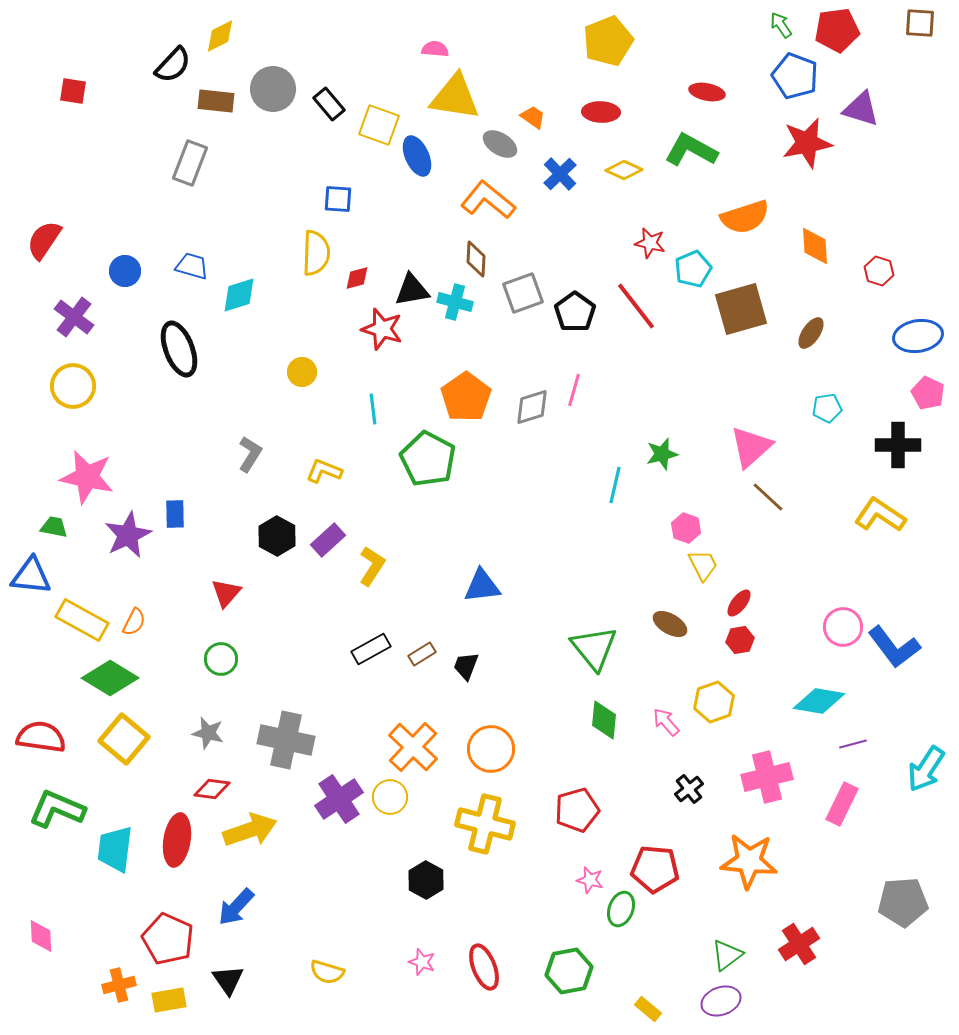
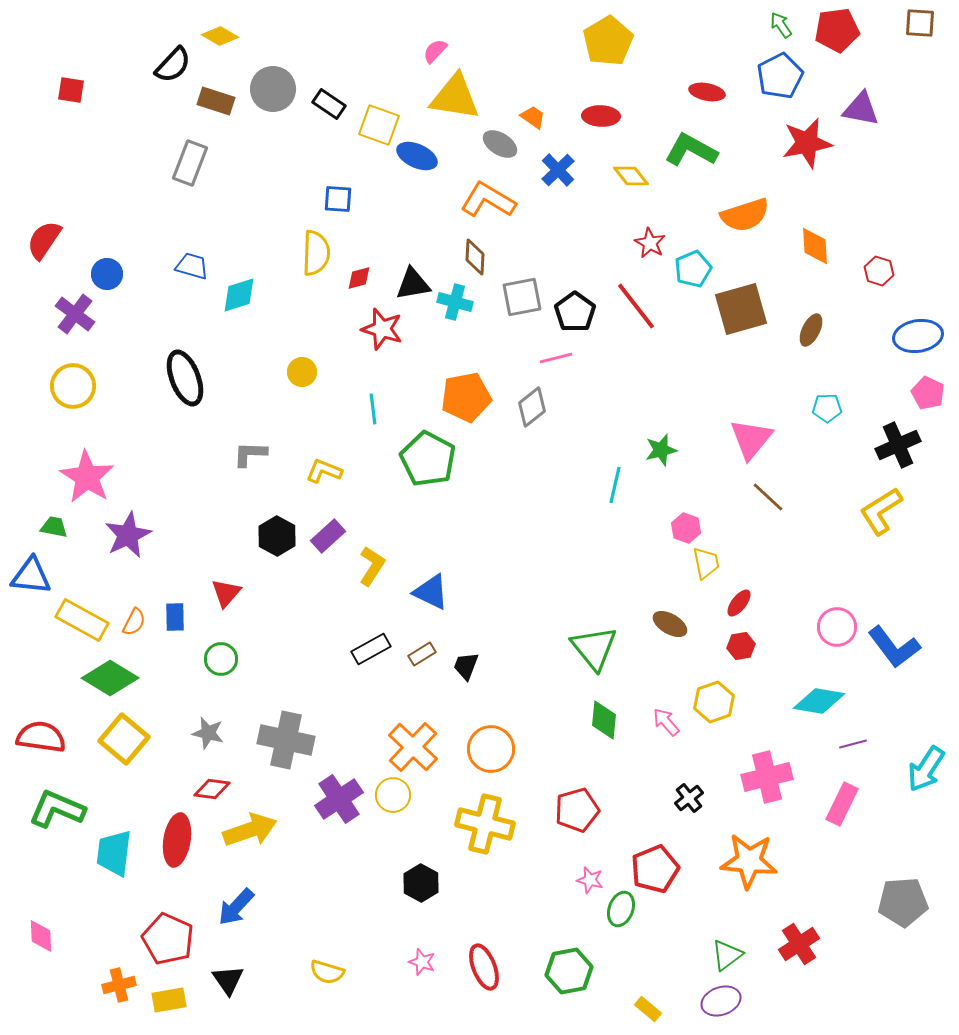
yellow diamond at (220, 36): rotated 57 degrees clockwise
yellow pentagon at (608, 41): rotated 9 degrees counterclockwise
pink semicircle at (435, 49): moved 2 px down; rotated 52 degrees counterclockwise
blue pentagon at (795, 76): moved 15 px left; rotated 24 degrees clockwise
red square at (73, 91): moved 2 px left, 1 px up
brown rectangle at (216, 101): rotated 12 degrees clockwise
black rectangle at (329, 104): rotated 16 degrees counterclockwise
purple triangle at (861, 109): rotated 6 degrees counterclockwise
red ellipse at (601, 112): moved 4 px down
blue ellipse at (417, 156): rotated 42 degrees counterclockwise
yellow diamond at (624, 170): moved 7 px right, 6 px down; rotated 27 degrees clockwise
blue cross at (560, 174): moved 2 px left, 4 px up
orange L-shape at (488, 200): rotated 8 degrees counterclockwise
orange semicircle at (745, 217): moved 2 px up
red star at (650, 243): rotated 16 degrees clockwise
brown diamond at (476, 259): moved 1 px left, 2 px up
blue circle at (125, 271): moved 18 px left, 3 px down
red diamond at (357, 278): moved 2 px right
black triangle at (412, 290): moved 1 px right, 6 px up
gray square at (523, 293): moved 1 px left, 4 px down; rotated 9 degrees clockwise
purple cross at (74, 317): moved 1 px right, 3 px up
brown ellipse at (811, 333): moved 3 px up; rotated 8 degrees counterclockwise
black ellipse at (179, 349): moved 6 px right, 29 px down
pink line at (574, 390): moved 18 px left, 32 px up; rotated 60 degrees clockwise
orange pentagon at (466, 397): rotated 24 degrees clockwise
gray diamond at (532, 407): rotated 21 degrees counterclockwise
cyan pentagon at (827, 408): rotated 8 degrees clockwise
black cross at (898, 445): rotated 24 degrees counterclockwise
pink triangle at (751, 447): moved 8 px up; rotated 9 degrees counterclockwise
gray L-shape at (250, 454): rotated 120 degrees counterclockwise
green star at (662, 454): moved 1 px left, 4 px up
pink star at (87, 477): rotated 20 degrees clockwise
blue rectangle at (175, 514): moved 103 px down
yellow L-shape at (880, 515): moved 1 px right, 4 px up; rotated 66 degrees counterclockwise
purple rectangle at (328, 540): moved 4 px up
yellow trapezoid at (703, 565): moved 3 px right, 2 px up; rotated 16 degrees clockwise
blue triangle at (482, 586): moved 51 px left, 6 px down; rotated 33 degrees clockwise
pink circle at (843, 627): moved 6 px left
red hexagon at (740, 640): moved 1 px right, 6 px down
black cross at (689, 789): moved 9 px down
yellow circle at (390, 797): moved 3 px right, 2 px up
cyan trapezoid at (115, 849): moved 1 px left, 4 px down
red pentagon at (655, 869): rotated 27 degrees counterclockwise
black hexagon at (426, 880): moved 5 px left, 3 px down
